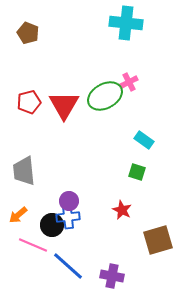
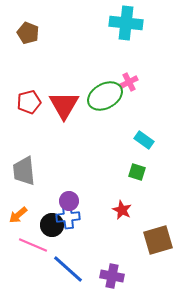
blue line: moved 3 px down
